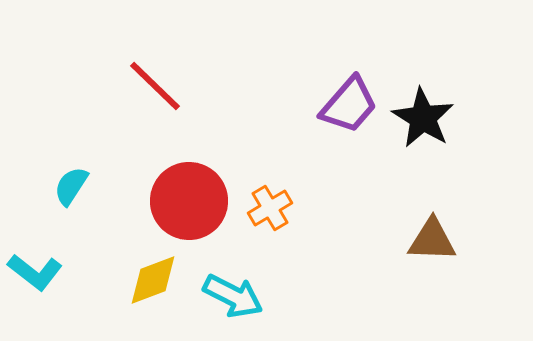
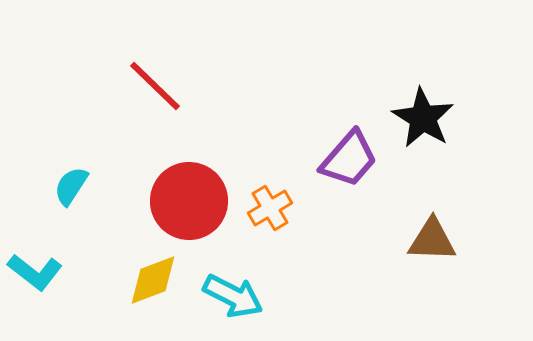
purple trapezoid: moved 54 px down
